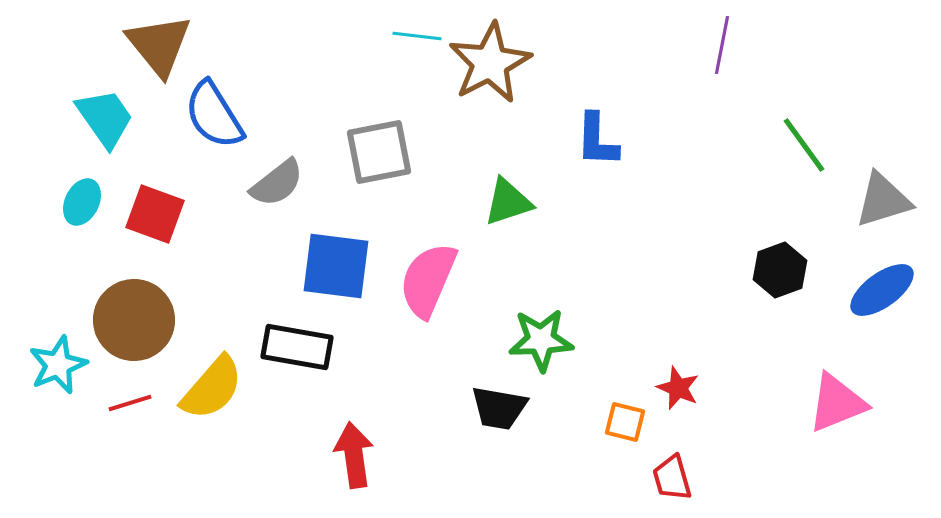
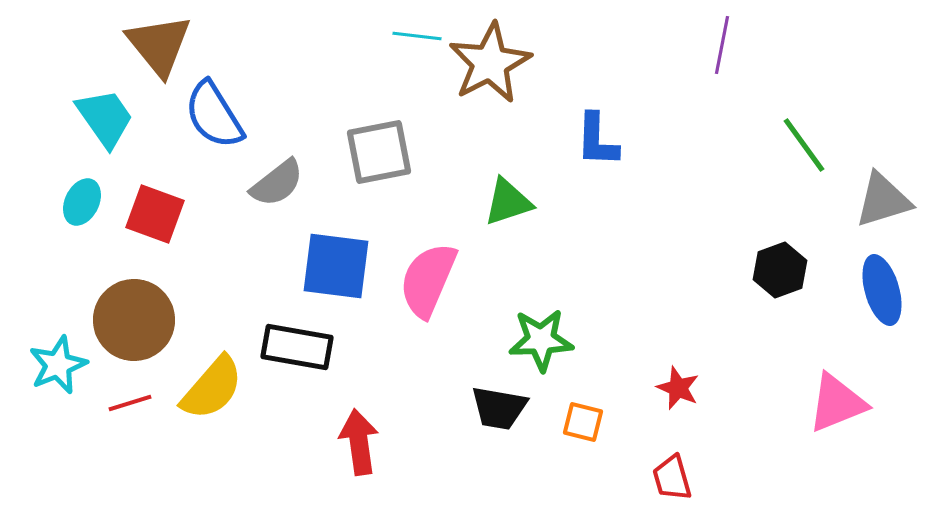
blue ellipse: rotated 70 degrees counterclockwise
orange square: moved 42 px left
red arrow: moved 5 px right, 13 px up
